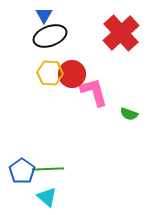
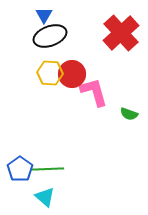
blue pentagon: moved 2 px left, 2 px up
cyan triangle: moved 2 px left
